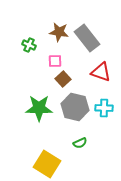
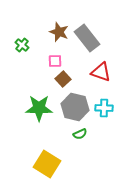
brown star: rotated 12 degrees clockwise
green cross: moved 7 px left; rotated 16 degrees clockwise
green semicircle: moved 9 px up
